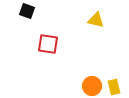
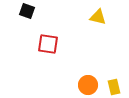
yellow triangle: moved 2 px right, 3 px up
orange circle: moved 4 px left, 1 px up
